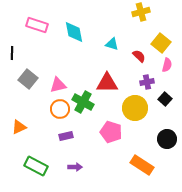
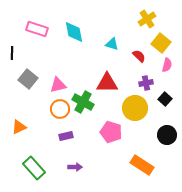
yellow cross: moved 6 px right, 7 px down; rotated 18 degrees counterclockwise
pink rectangle: moved 4 px down
purple cross: moved 1 px left, 1 px down
black circle: moved 4 px up
green rectangle: moved 2 px left, 2 px down; rotated 20 degrees clockwise
